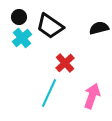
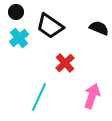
black circle: moved 3 px left, 5 px up
black semicircle: rotated 36 degrees clockwise
cyan cross: moved 3 px left
cyan line: moved 10 px left, 4 px down
